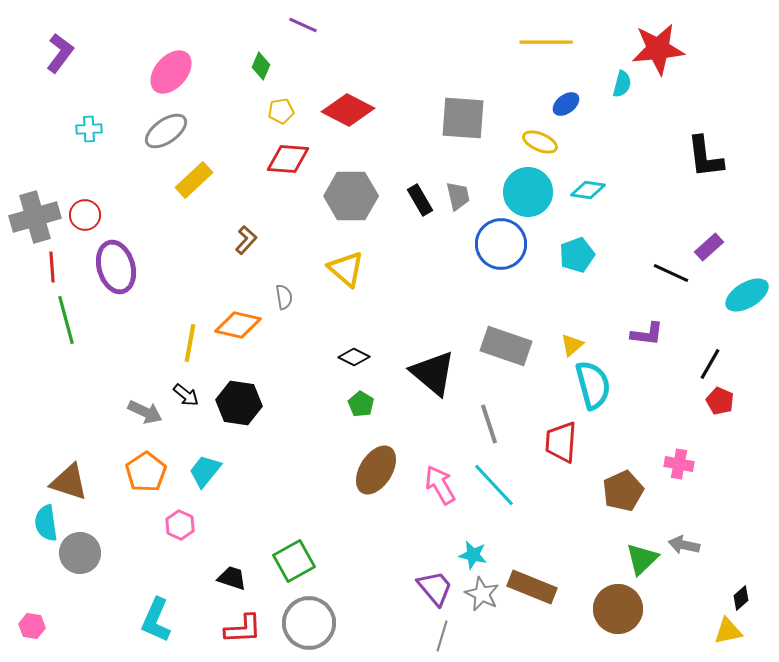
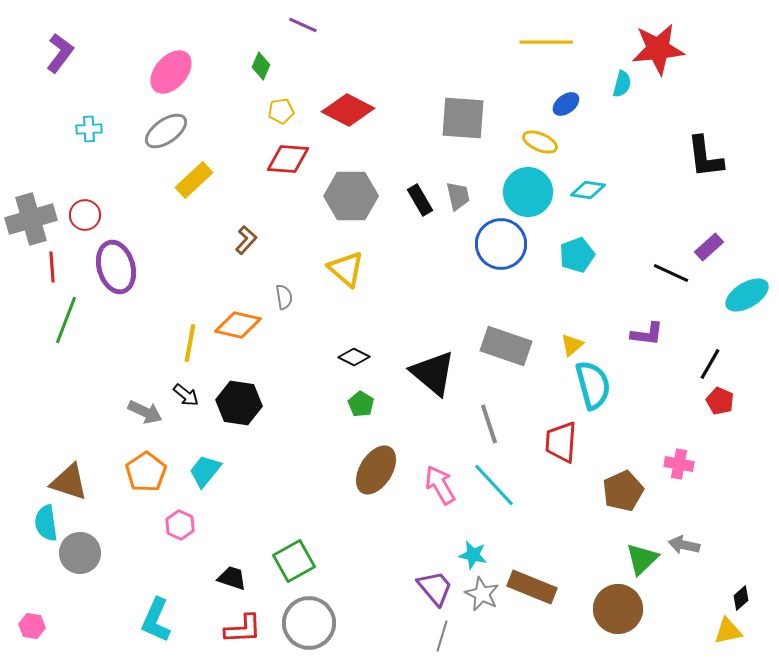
gray cross at (35, 217): moved 4 px left, 2 px down
green line at (66, 320): rotated 36 degrees clockwise
